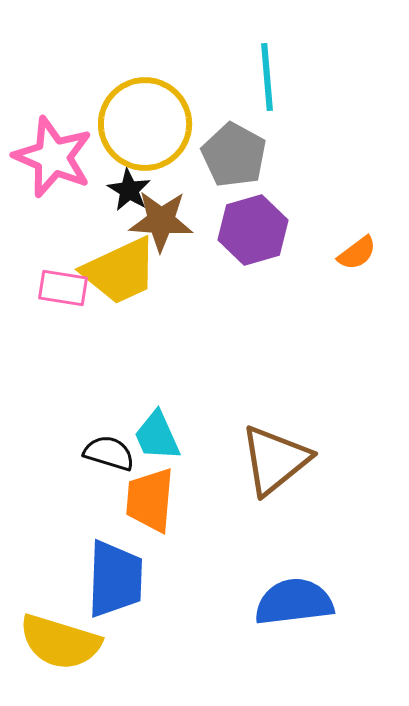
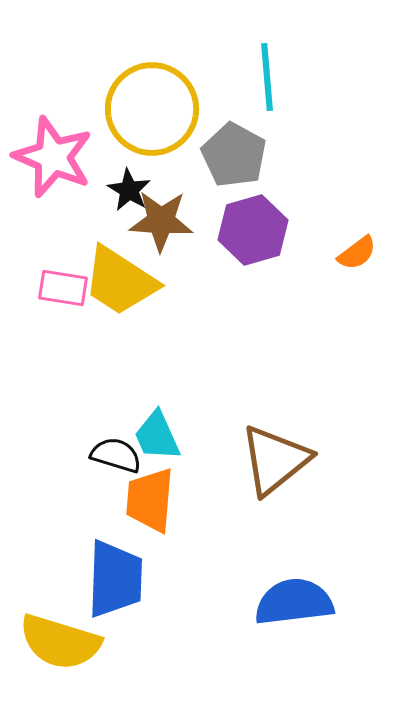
yellow circle: moved 7 px right, 15 px up
yellow trapezoid: moved 10 px down; rotated 58 degrees clockwise
black semicircle: moved 7 px right, 2 px down
